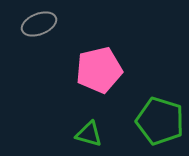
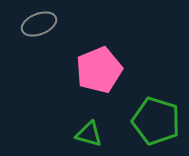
pink pentagon: rotated 9 degrees counterclockwise
green pentagon: moved 4 px left
